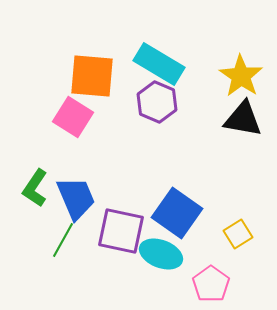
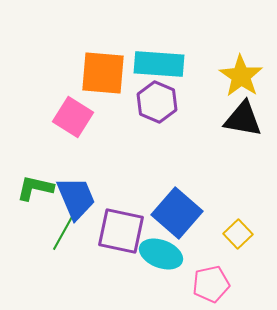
cyan rectangle: rotated 27 degrees counterclockwise
orange square: moved 11 px right, 3 px up
green L-shape: rotated 69 degrees clockwise
blue square: rotated 6 degrees clockwise
yellow square: rotated 12 degrees counterclockwise
green line: moved 7 px up
pink pentagon: rotated 24 degrees clockwise
